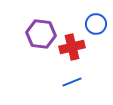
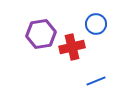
purple hexagon: rotated 16 degrees counterclockwise
blue line: moved 24 px right, 1 px up
